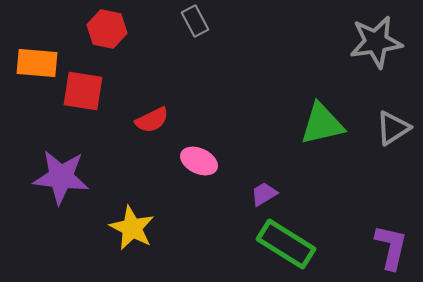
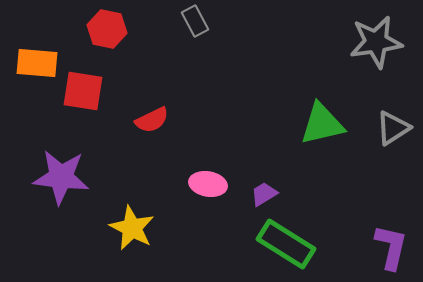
pink ellipse: moved 9 px right, 23 px down; rotated 15 degrees counterclockwise
